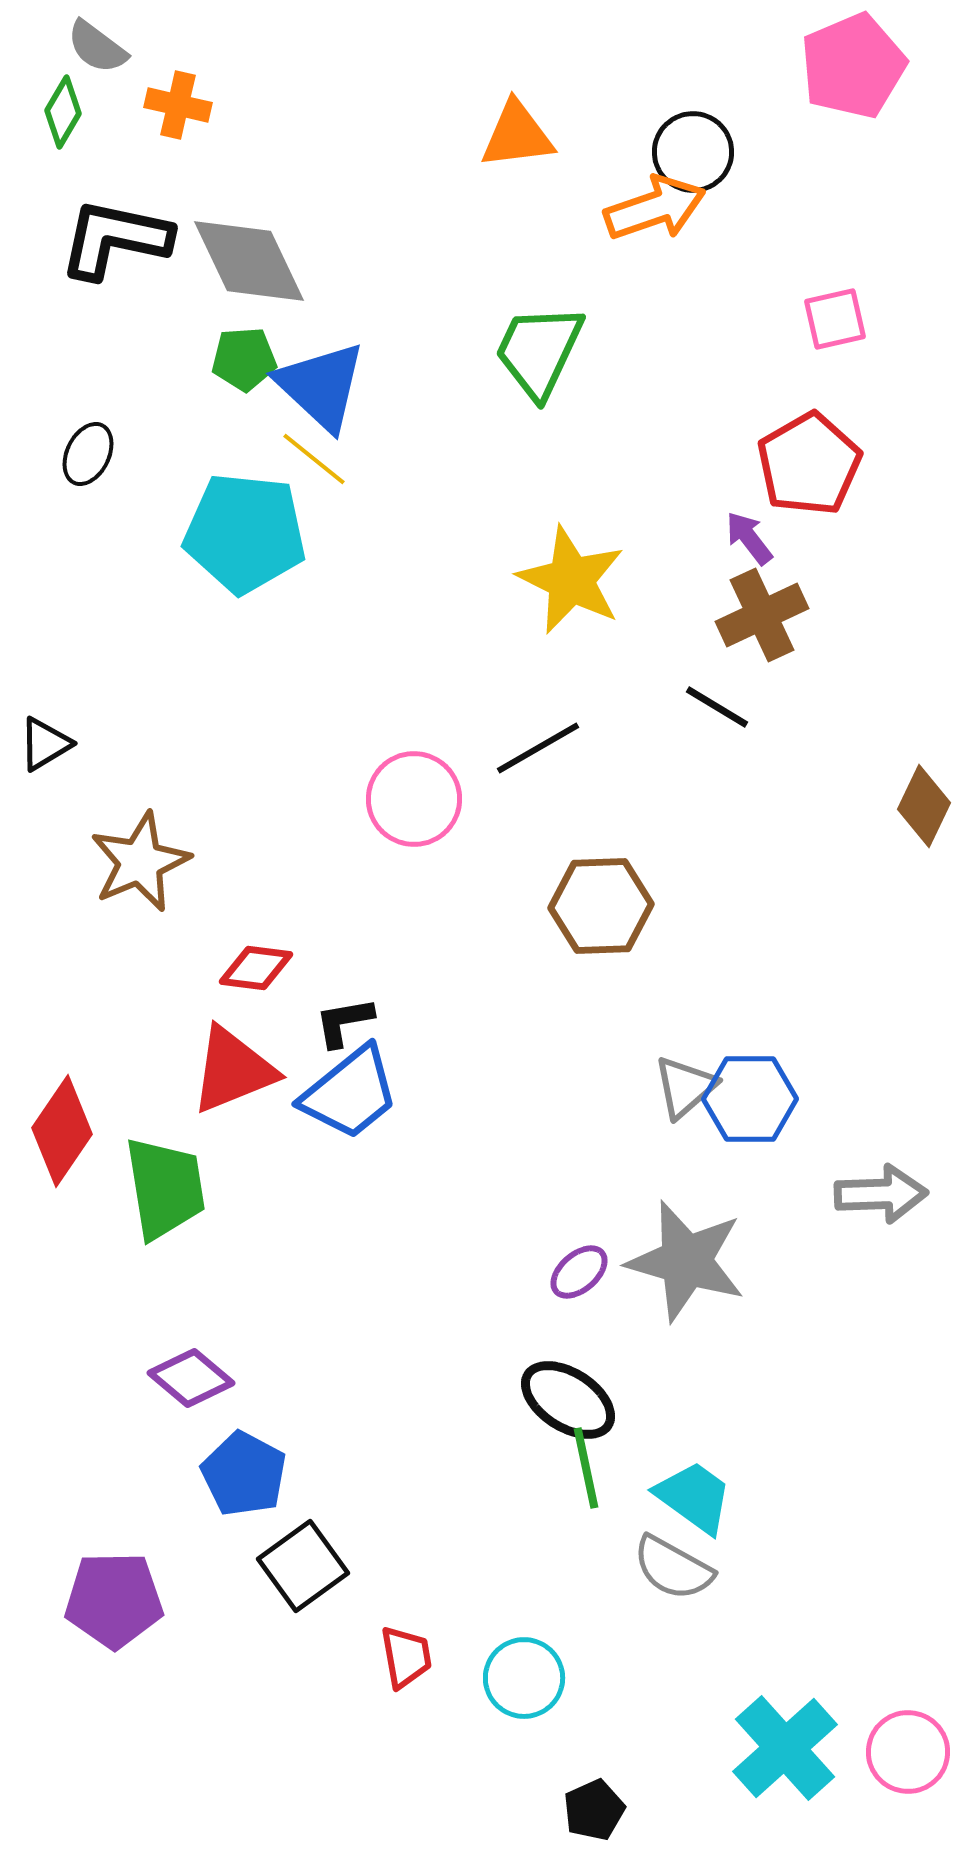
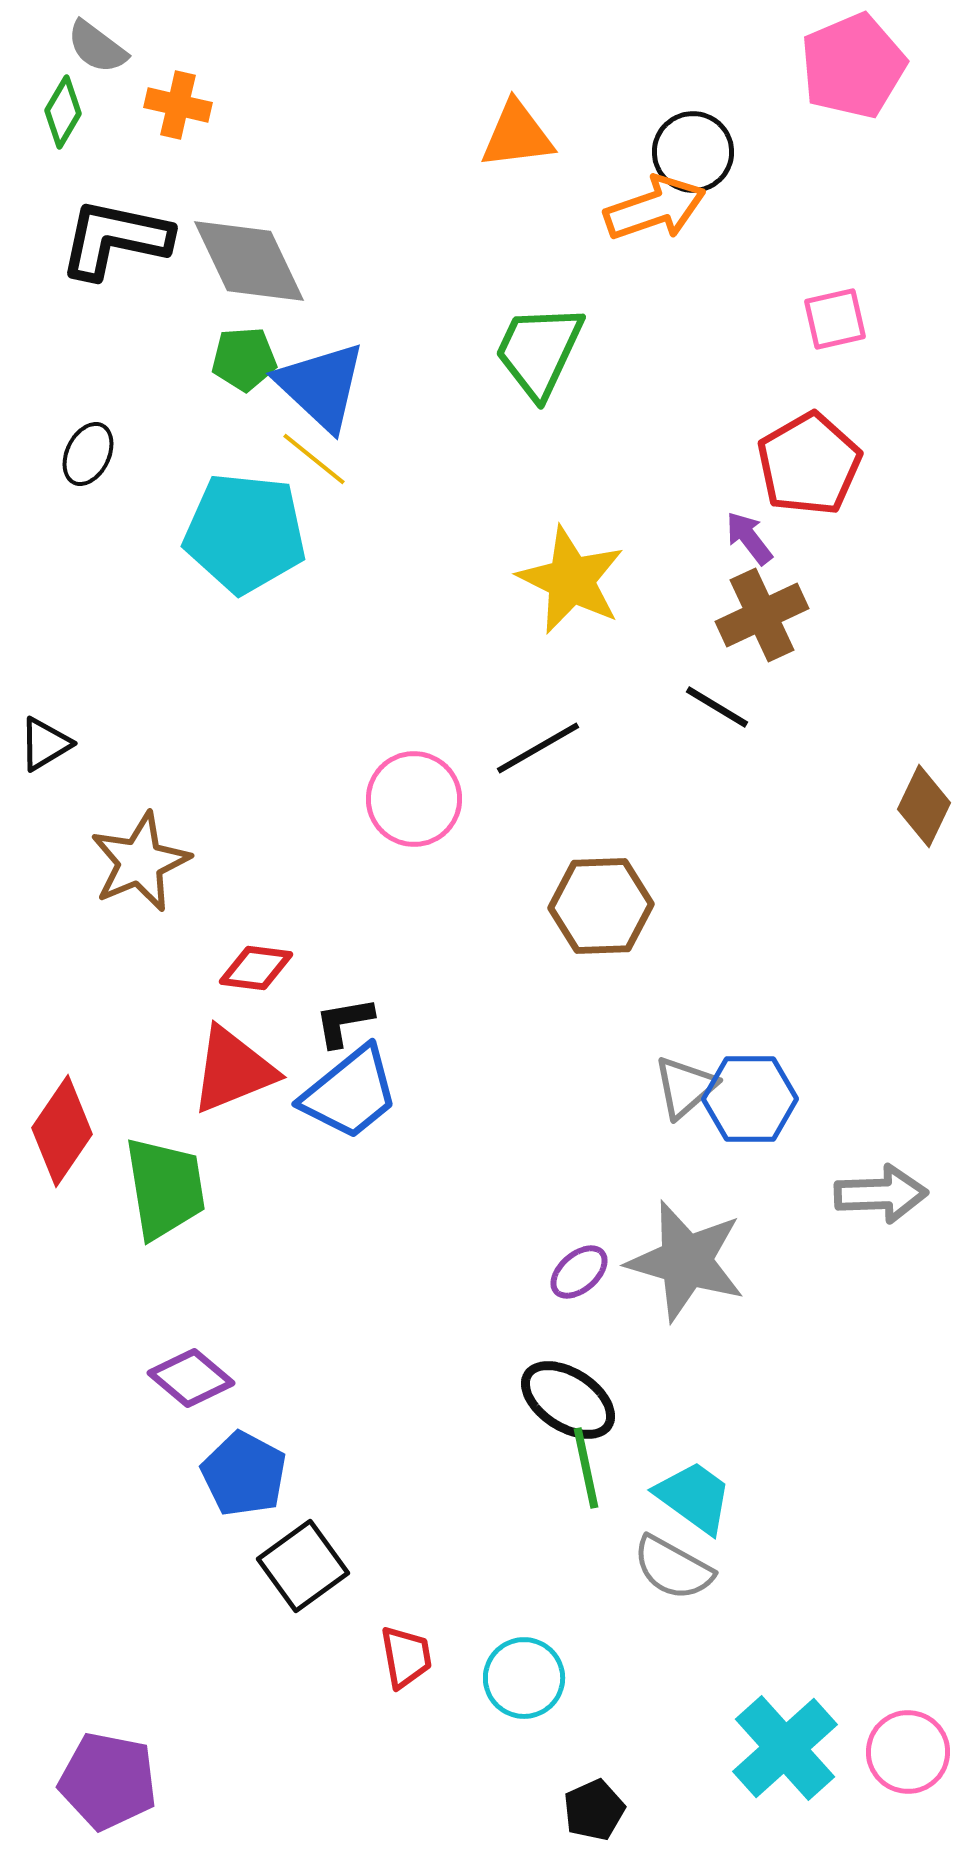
purple pentagon at (114, 1600): moved 6 px left, 181 px down; rotated 12 degrees clockwise
